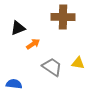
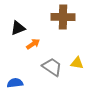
yellow triangle: moved 1 px left
blue semicircle: moved 1 px right, 1 px up; rotated 14 degrees counterclockwise
